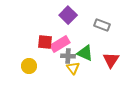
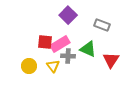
green triangle: moved 3 px right, 4 px up
yellow triangle: moved 20 px left, 2 px up
